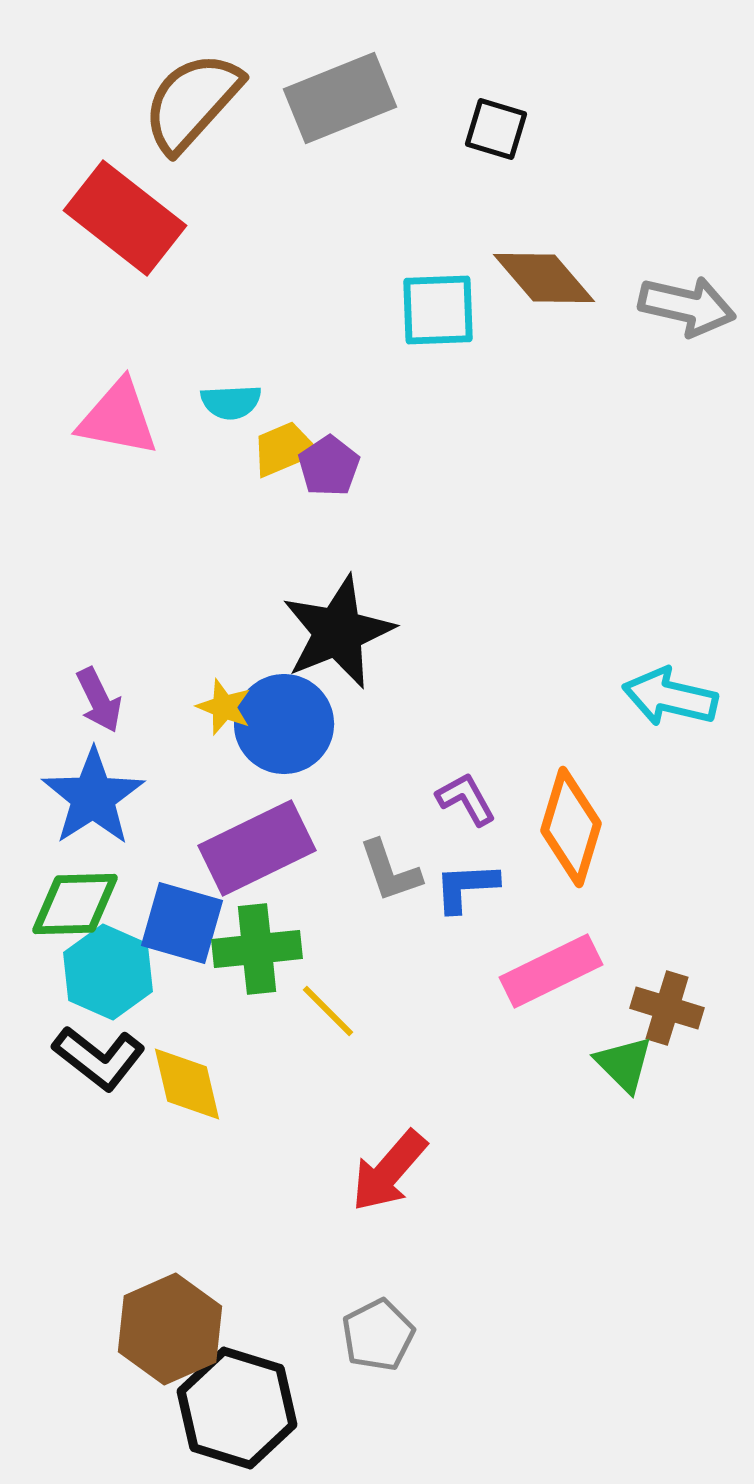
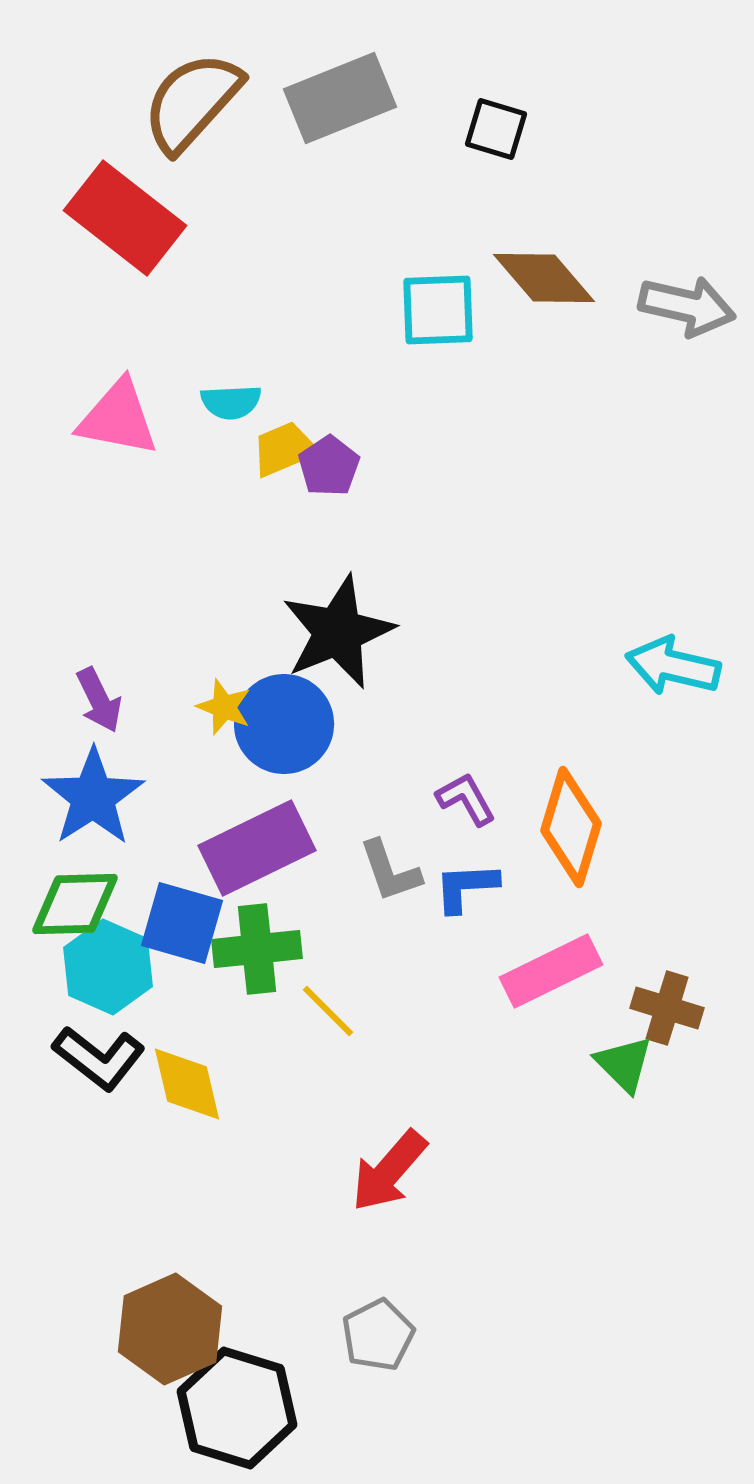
cyan arrow: moved 3 px right, 31 px up
cyan hexagon: moved 5 px up
